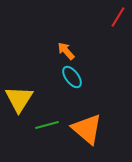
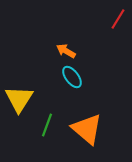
red line: moved 2 px down
orange arrow: rotated 18 degrees counterclockwise
green line: rotated 55 degrees counterclockwise
